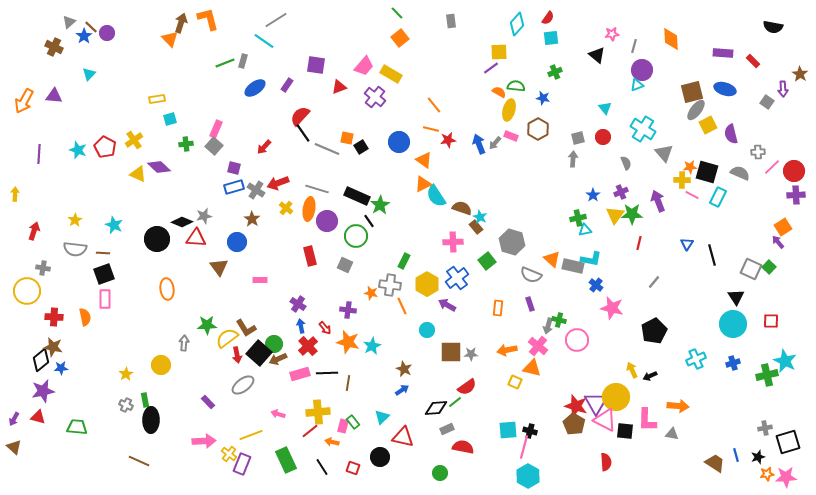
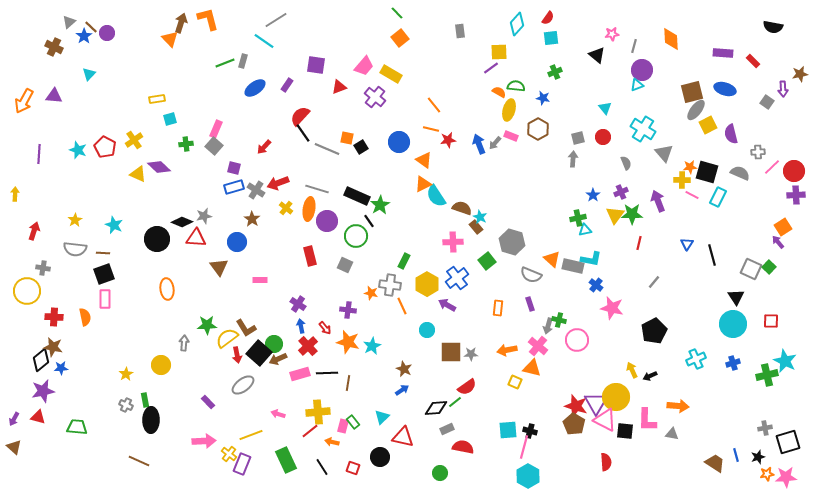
gray rectangle at (451, 21): moved 9 px right, 10 px down
brown star at (800, 74): rotated 28 degrees clockwise
